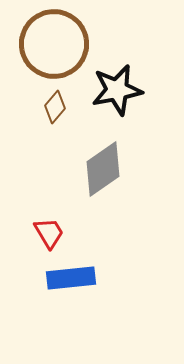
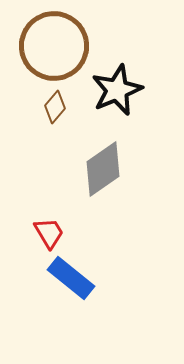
brown circle: moved 2 px down
black star: rotated 12 degrees counterclockwise
blue rectangle: rotated 45 degrees clockwise
